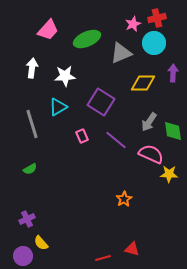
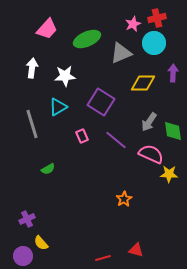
pink trapezoid: moved 1 px left, 1 px up
green semicircle: moved 18 px right
red triangle: moved 4 px right, 1 px down
